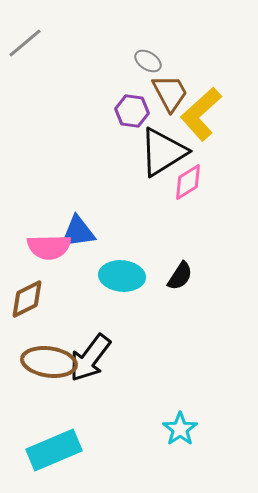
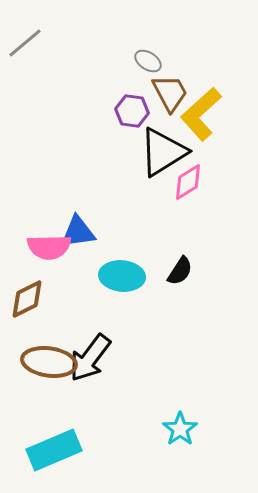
black semicircle: moved 5 px up
